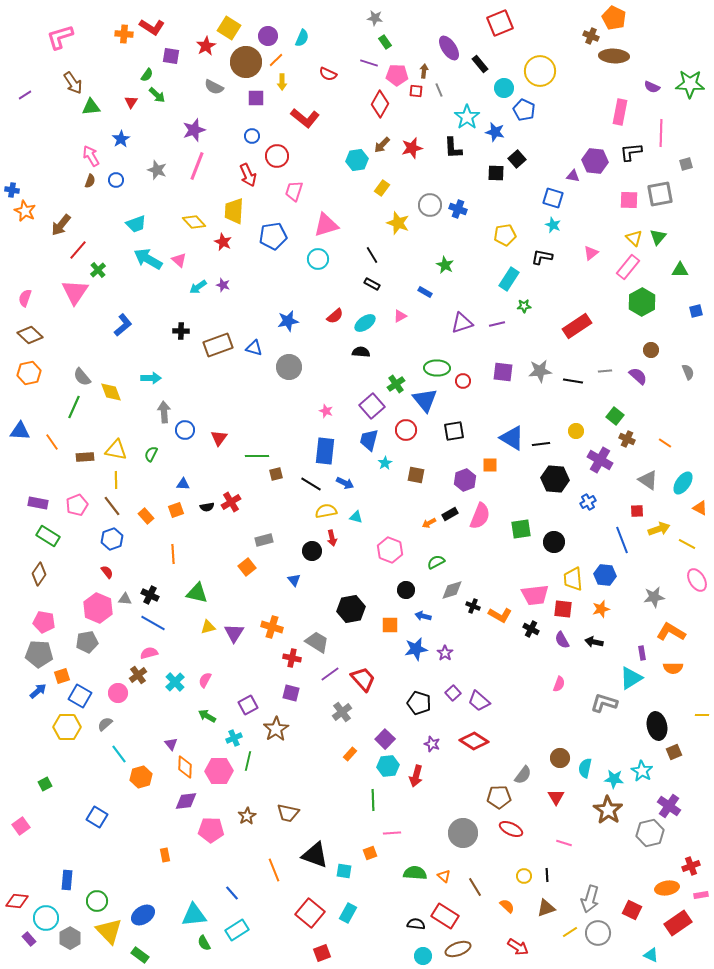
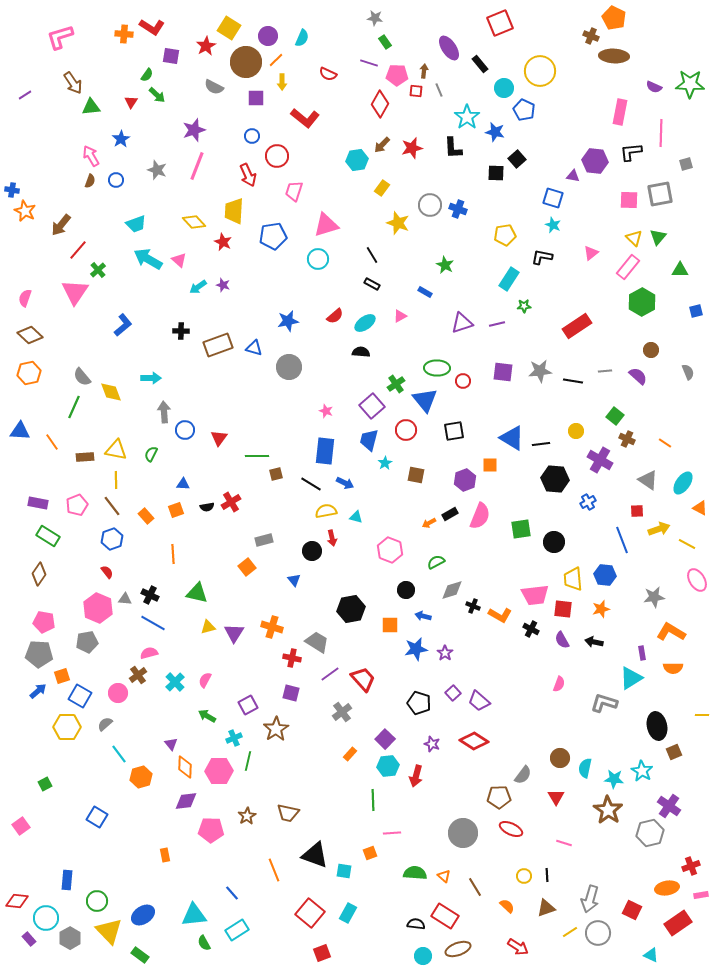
purple semicircle at (652, 87): moved 2 px right
